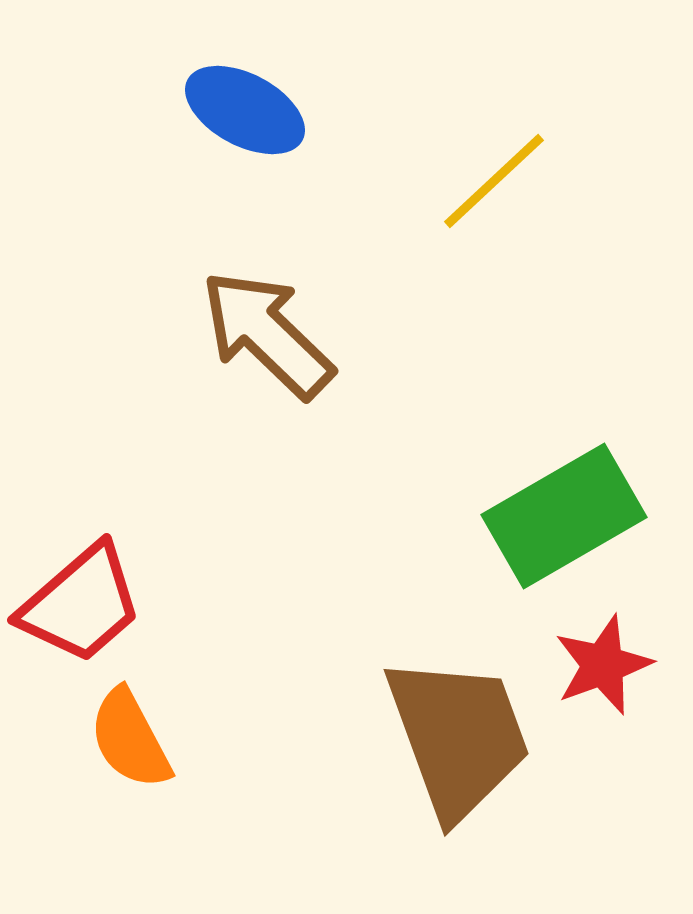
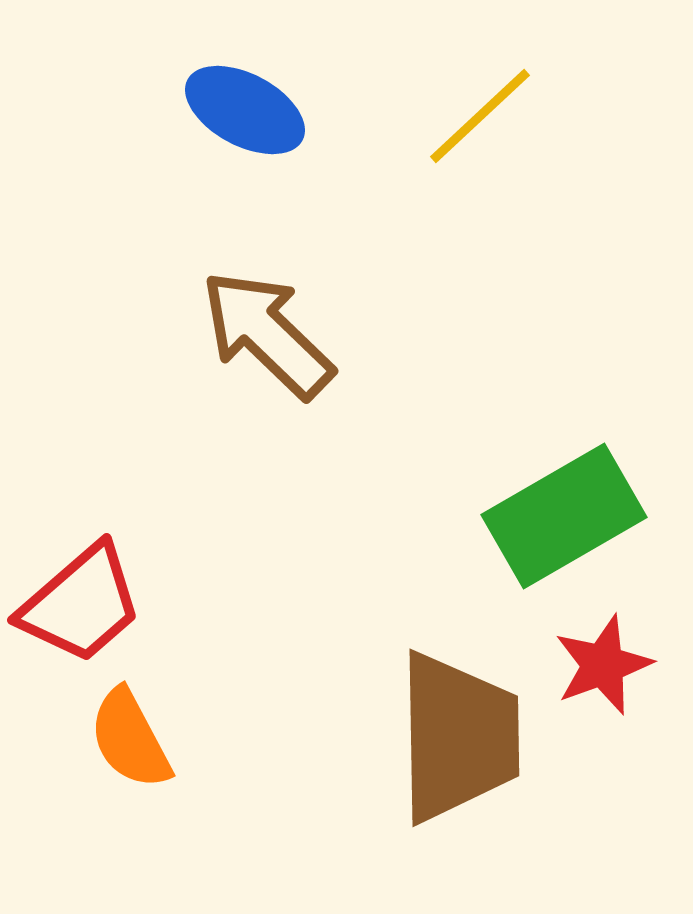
yellow line: moved 14 px left, 65 px up
brown trapezoid: rotated 19 degrees clockwise
